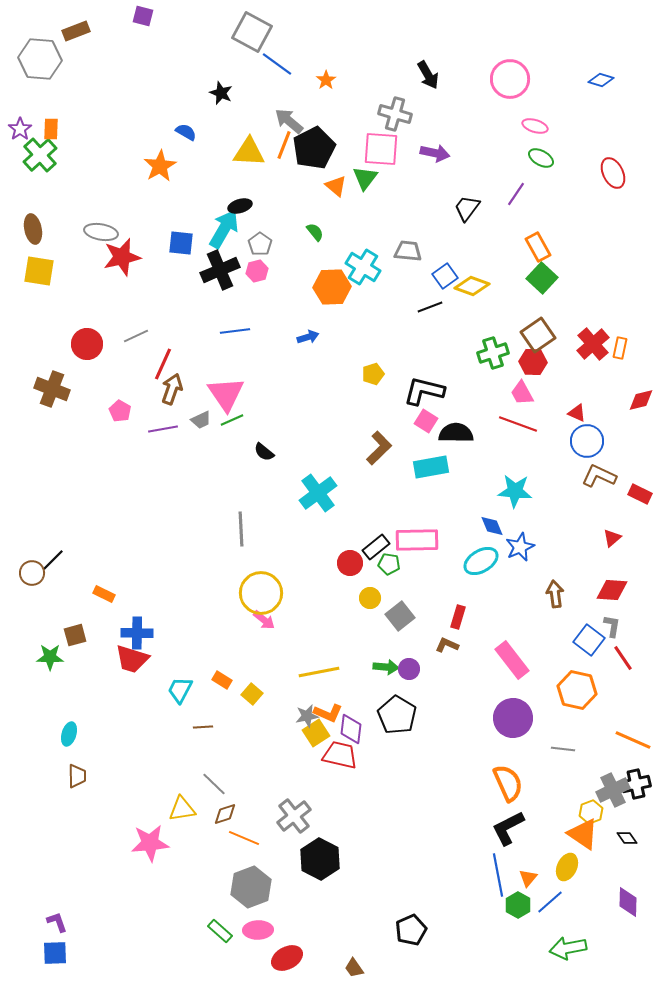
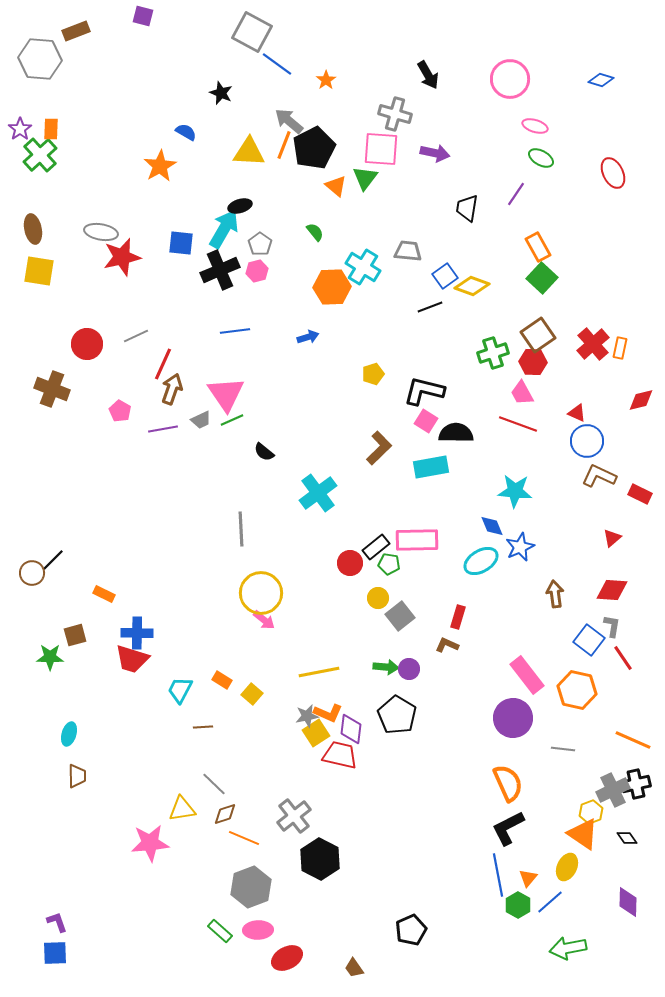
black trapezoid at (467, 208): rotated 28 degrees counterclockwise
yellow circle at (370, 598): moved 8 px right
pink rectangle at (512, 660): moved 15 px right, 15 px down
